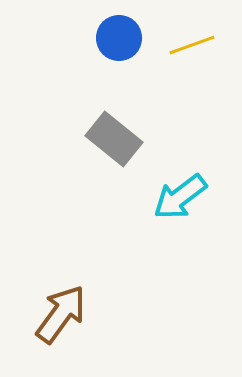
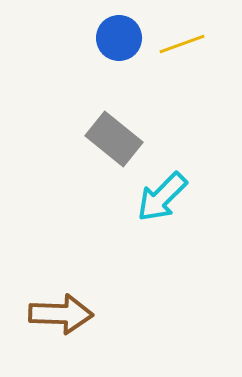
yellow line: moved 10 px left, 1 px up
cyan arrow: moved 18 px left; rotated 8 degrees counterclockwise
brown arrow: rotated 56 degrees clockwise
